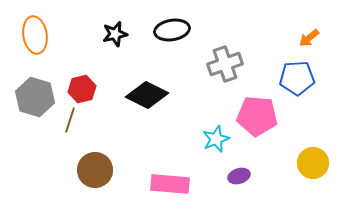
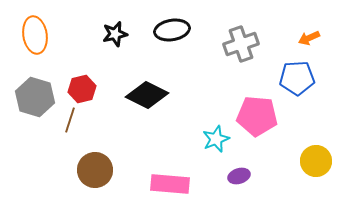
orange arrow: rotated 15 degrees clockwise
gray cross: moved 16 px right, 20 px up
yellow circle: moved 3 px right, 2 px up
